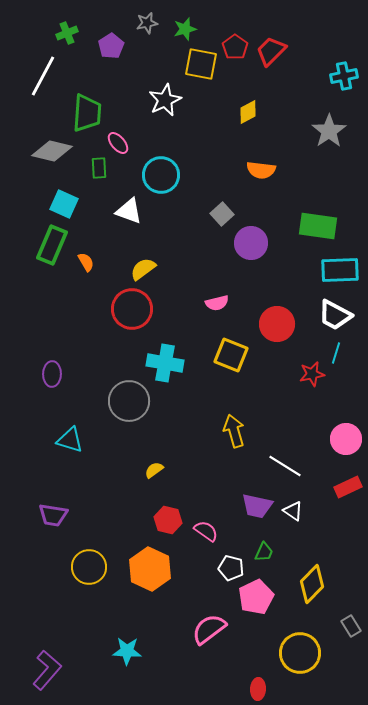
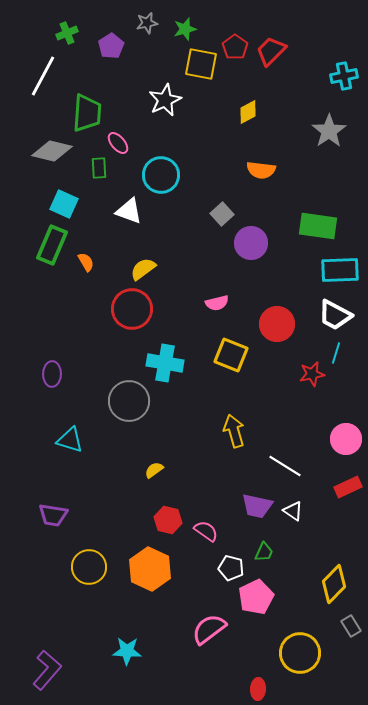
yellow diamond at (312, 584): moved 22 px right
